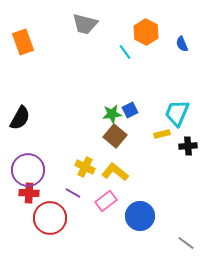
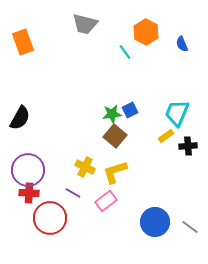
yellow rectangle: moved 4 px right, 2 px down; rotated 21 degrees counterclockwise
yellow L-shape: rotated 56 degrees counterclockwise
blue circle: moved 15 px right, 6 px down
gray line: moved 4 px right, 16 px up
